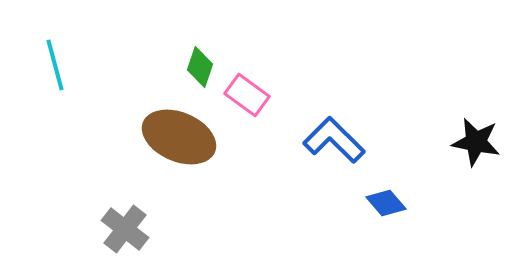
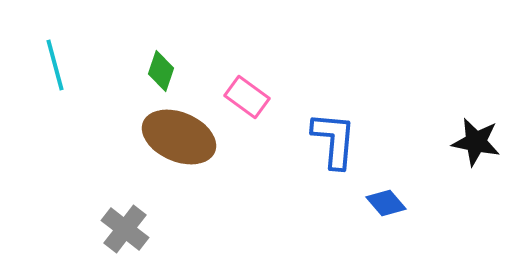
green diamond: moved 39 px left, 4 px down
pink rectangle: moved 2 px down
blue L-shape: rotated 50 degrees clockwise
